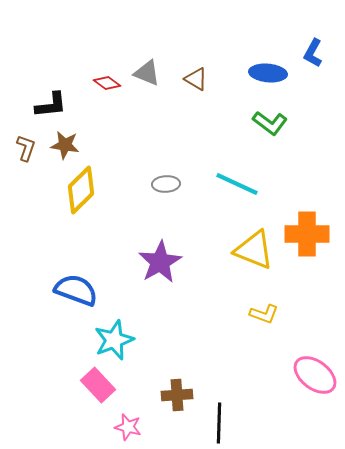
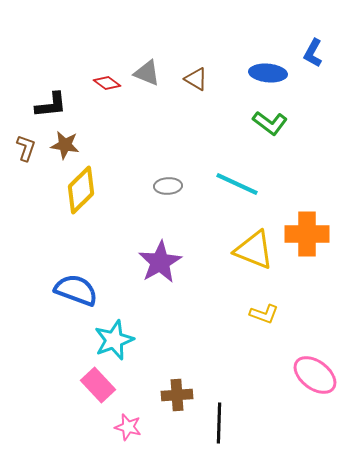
gray ellipse: moved 2 px right, 2 px down
